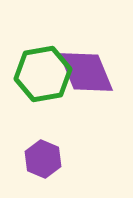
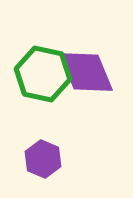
green hexagon: rotated 22 degrees clockwise
